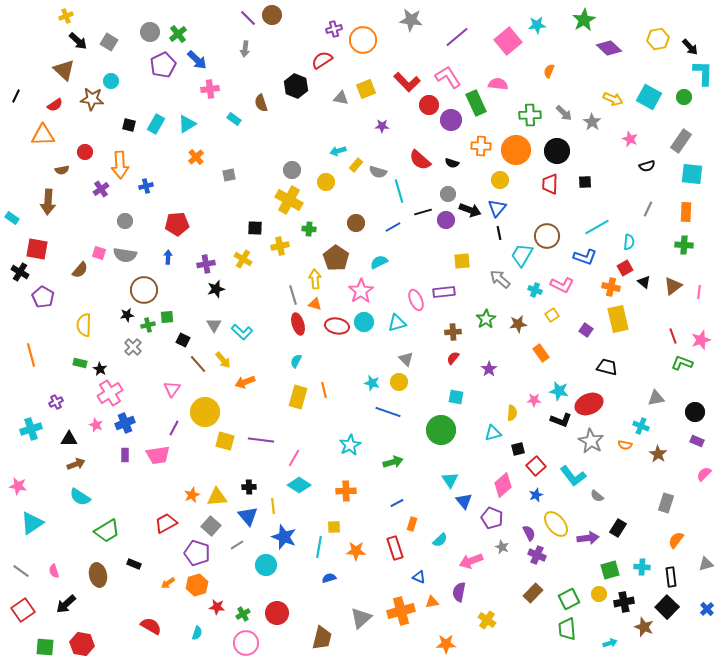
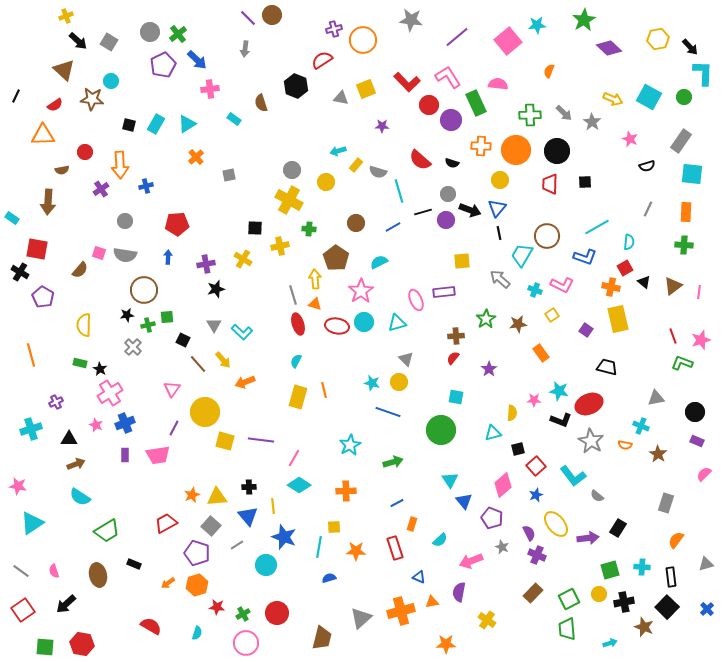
brown cross at (453, 332): moved 3 px right, 4 px down
